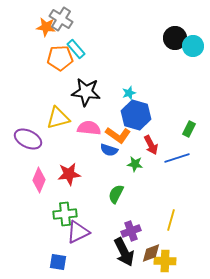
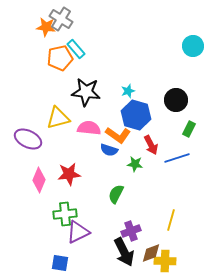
black circle: moved 1 px right, 62 px down
orange pentagon: rotated 10 degrees counterclockwise
cyan star: moved 1 px left, 2 px up
blue square: moved 2 px right, 1 px down
